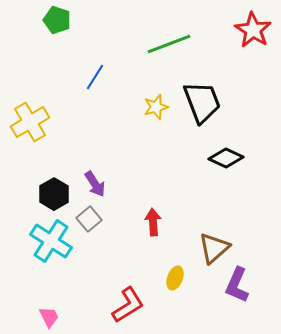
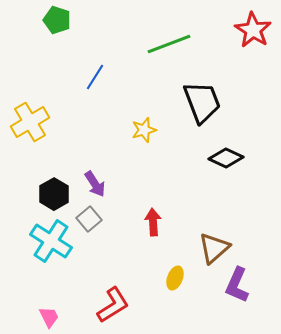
yellow star: moved 12 px left, 23 px down
red L-shape: moved 15 px left
